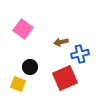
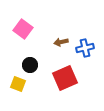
blue cross: moved 5 px right, 6 px up
black circle: moved 2 px up
